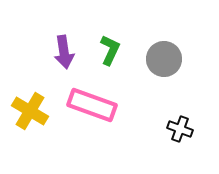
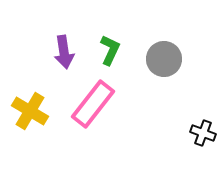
pink rectangle: moved 1 px right, 1 px up; rotated 72 degrees counterclockwise
black cross: moved 23 px right, 4 px down
